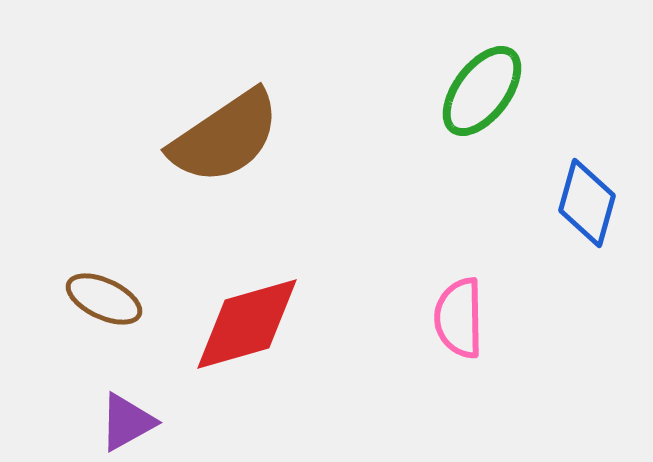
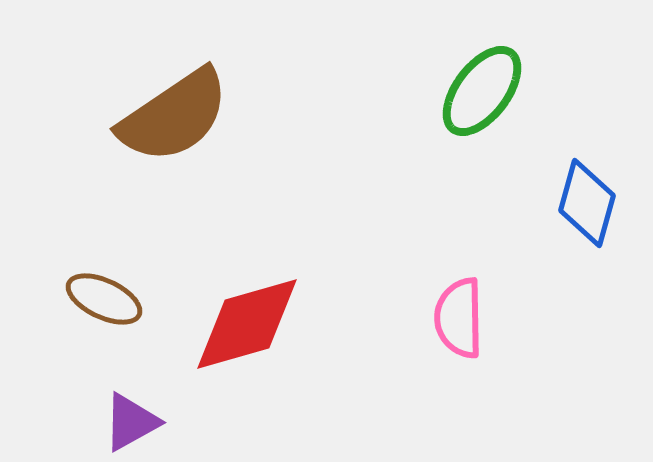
brown semicircle: moved 51 px left, 21 px up
purple triangle: moved 4 px right
